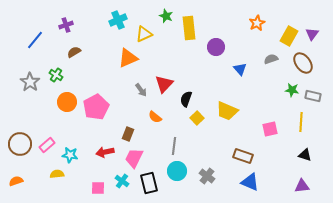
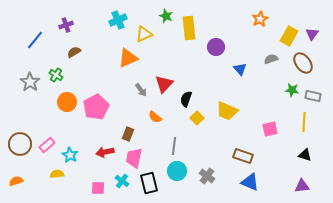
orange star at (257, 23): moved 3 px right, 4 px up
yellow line at (301, 122): moved 3 px right
cyan star at (70, 155): rotated 21 degrees clockwise
pink trapezoid at (134, 158): rotated 15 degrees counterclockwise
